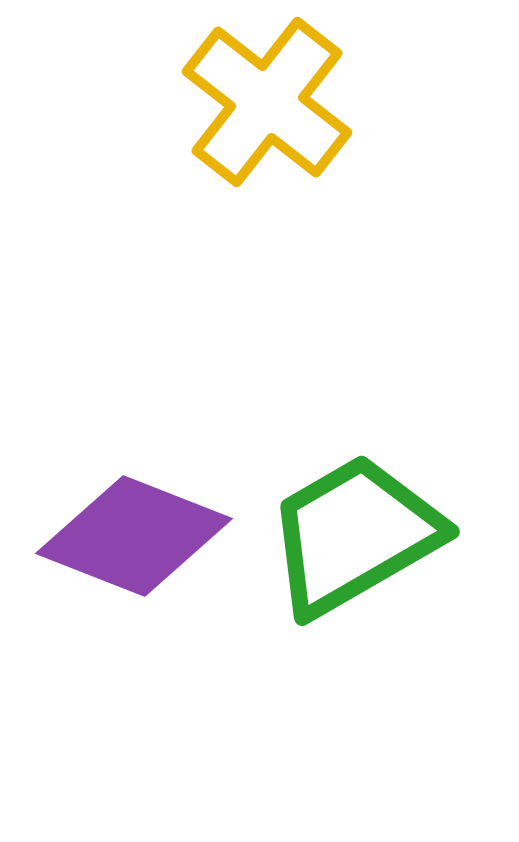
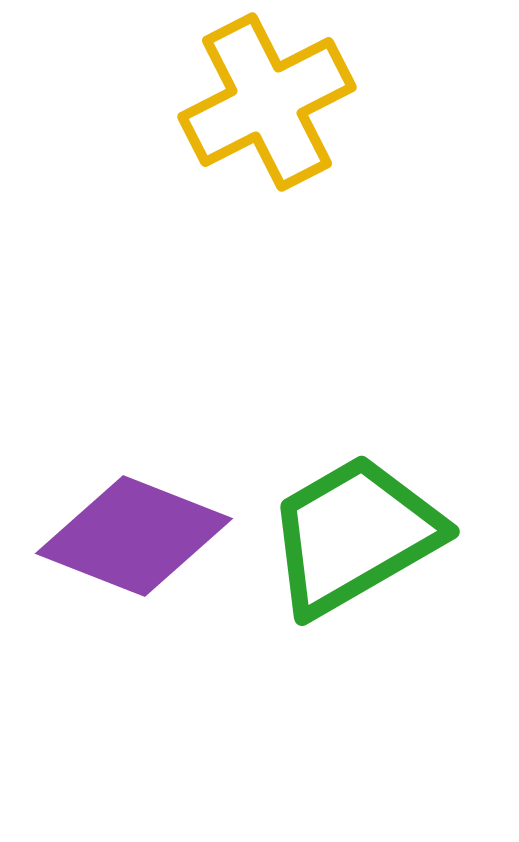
yellow cross: rotated 25 degrees clockwise
